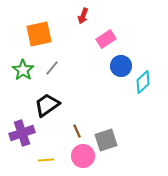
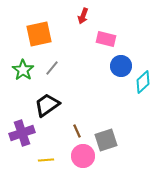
pink rectangle: rotated 48 degrees clockwise
